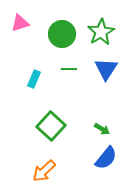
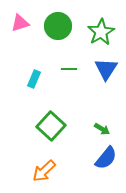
green circle: moved 4 px left, 8 px up
